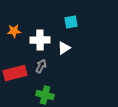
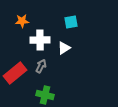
orange star: moved 8 px right, 10 px up
red rectangle: rotated 25 degrees counterclockwise
